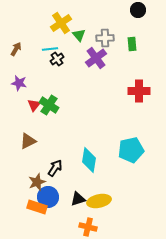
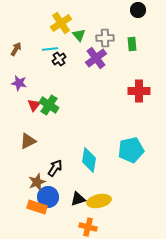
black cross: moved 2 px right
